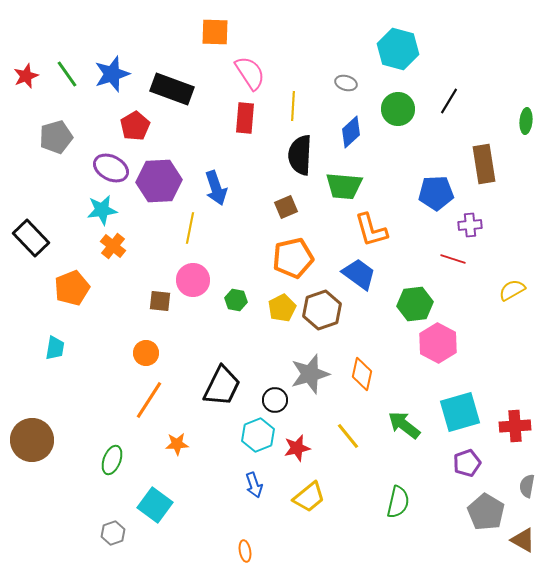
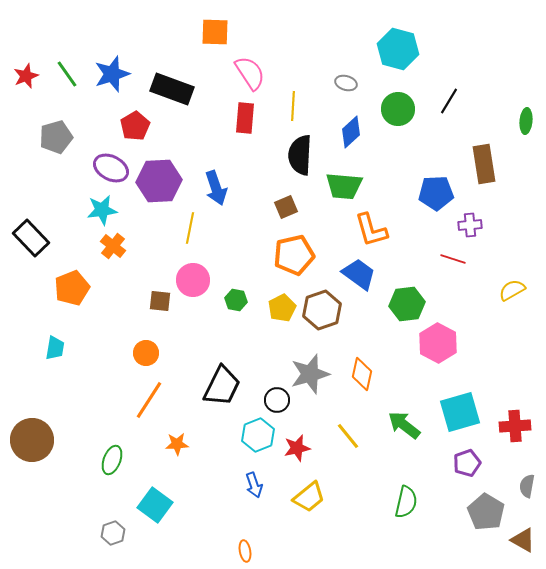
orange pentagon at (293, 258): moved 1 px right, 3 px up
green hexagon at (415, 304): moved 8 px left
black circle at (275, 400): moved 2 px right
green semicircle at (398, 502): moved 8 px right
